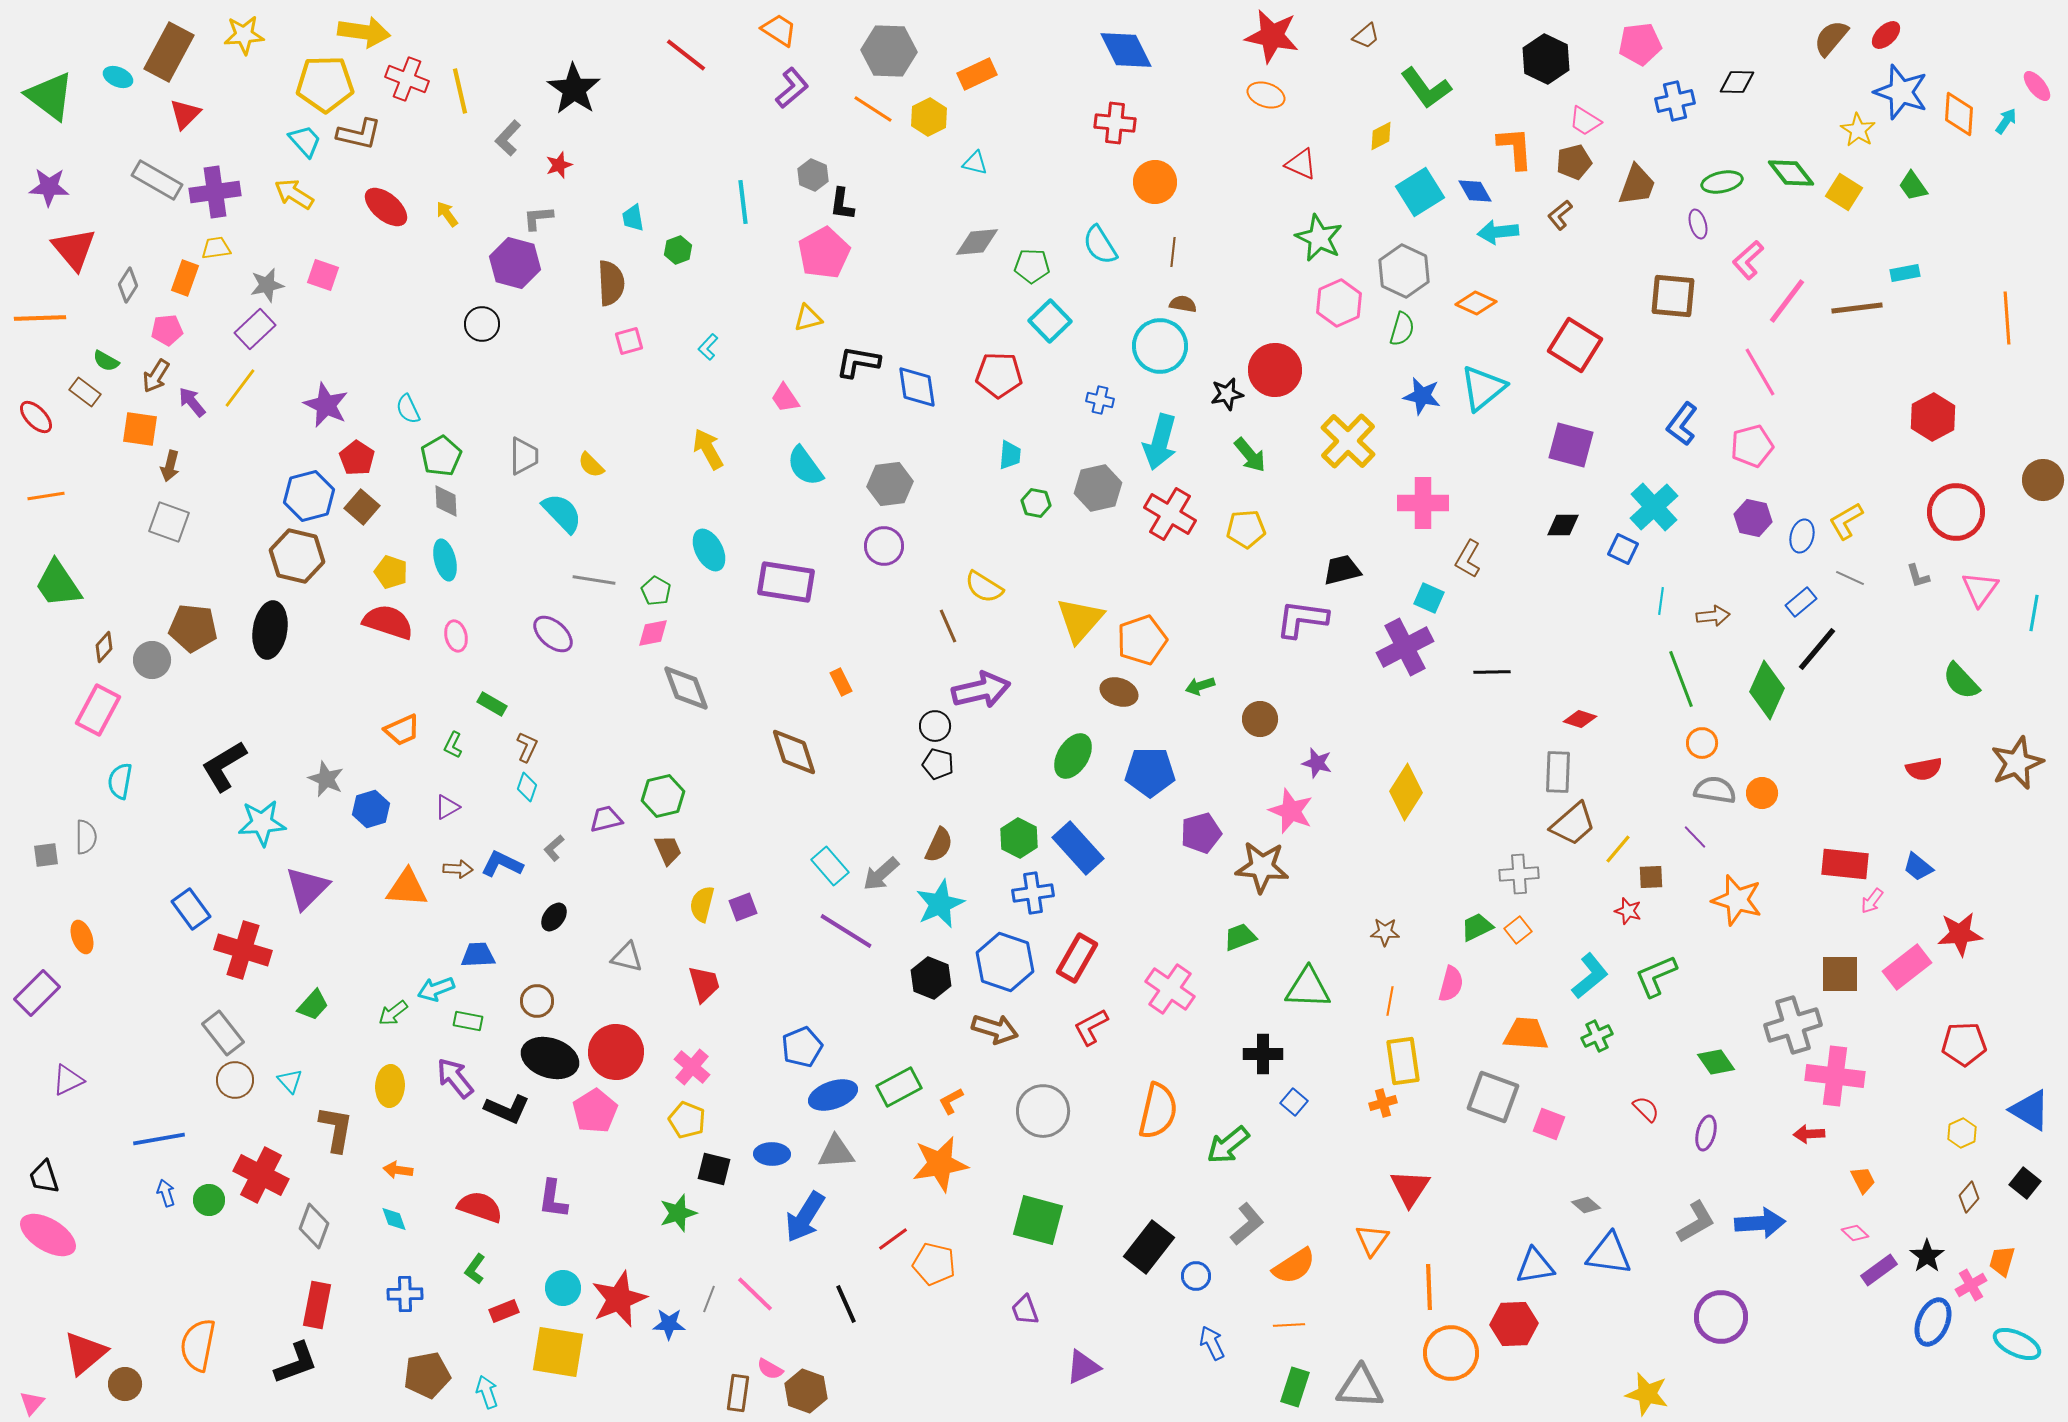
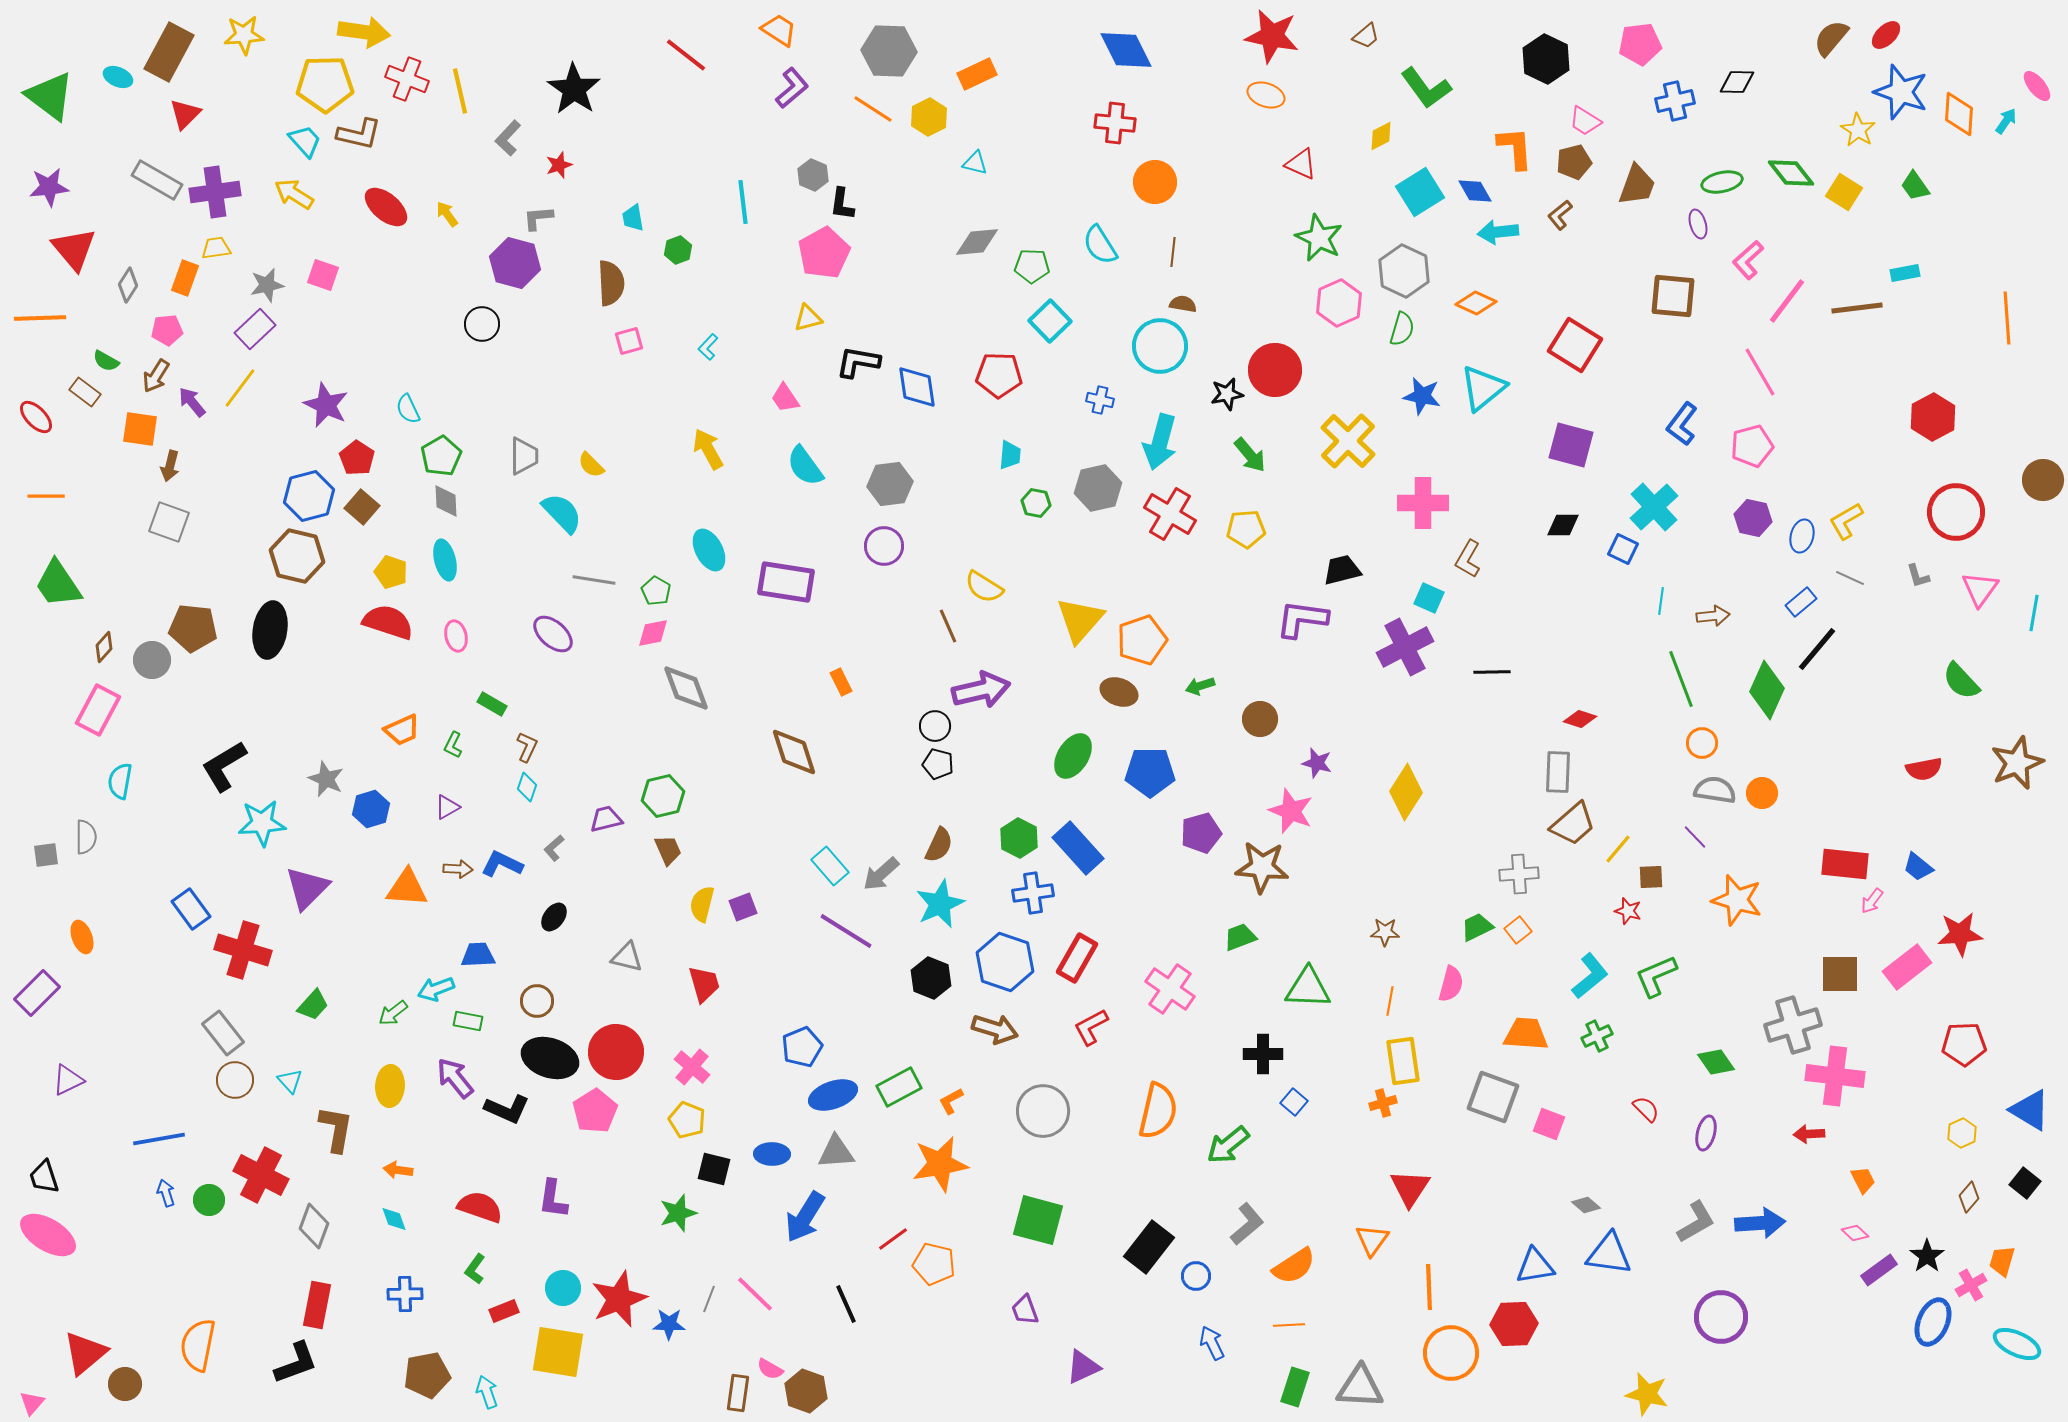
green trapezoid at (1913, 186): moved 2 px right
purple star at (49, 187): rotated 9 degrees counterclockwise
orange line at (46, 496): rotated 9 degrees clockwise
